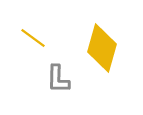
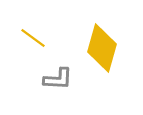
gray L-shape: rotated 88 degrees counterclockwise
